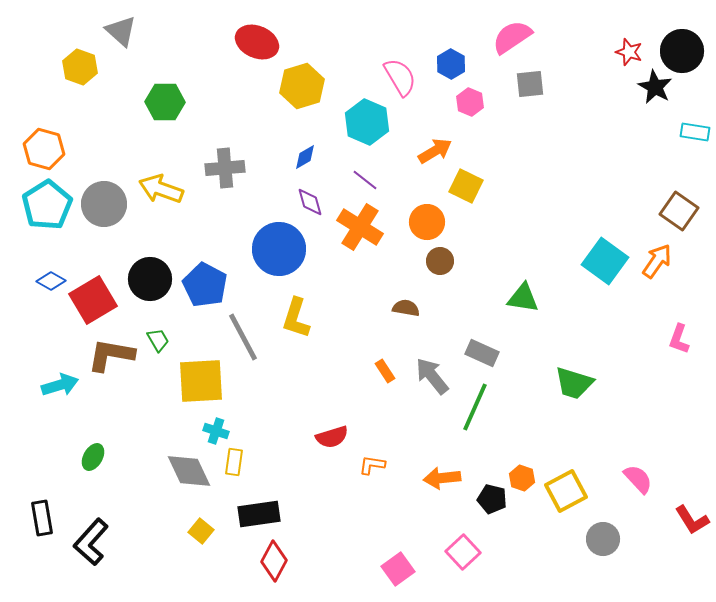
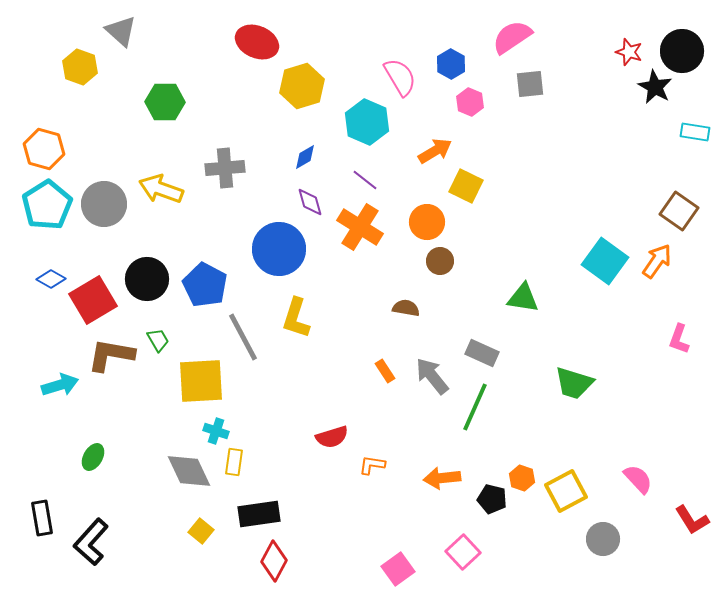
black circle at (150, 279): moved 3 px left
blue diamond at (51, 281): moved 2 px up
